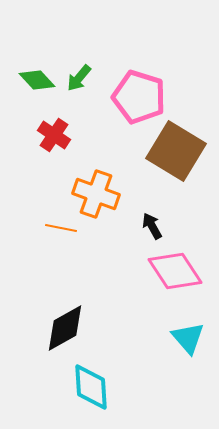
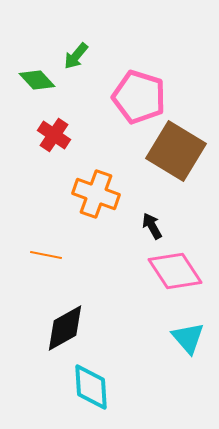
green arrow: moved 3 px left, 22 px up
orange line: moved 15 px left, 27 px down
